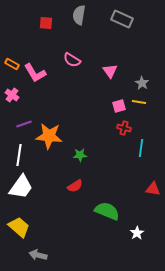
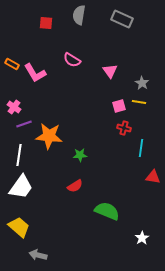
pink cross: moved 2 px right, 12 px down
red triangle: moved 12 px up
white star: moved 5 px right, 5 px down
